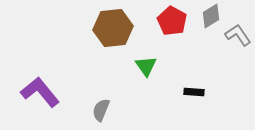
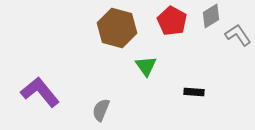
brown hexagon: moved 4 px right; rotated 21 degrees clockwise
